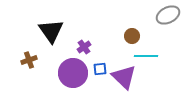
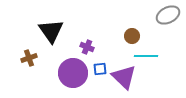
purple cross: moved 3 px right; rotated 32 degrees counterclockwise
brown cross: moved 2 px up
